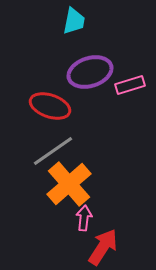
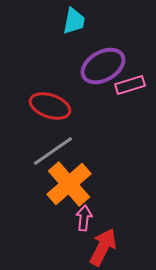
purple ellipse: moved 13 px right, 6 px up; rotated 12 degrees counterclockwise
red arrow: rotated 6 degrees counterclockwise
